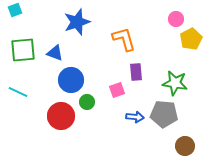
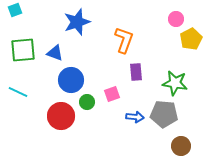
orange L-shape: moved 1 px down; rotated 36 degrees clockwise
pink square: moved 5 px left, 4 px down
brown circle: moved 4 px left
